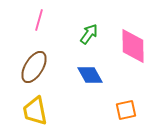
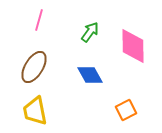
green arrow: moved 1 px right, 2 px up
orange square: rotated 15 degrees counterclockwise
